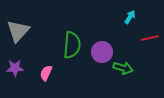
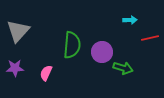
cyan arrow: moved 3 px down; rotated 56 degrees clockwise
